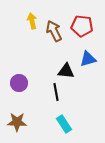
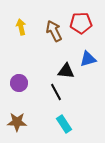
yellow arrow: moved 11 px left, 6 px down
red pentagon: moved 1 px left, 3 px up; rotated 10 degrees counterclockwise
black line: rotated 18 degrees counterclockwise
